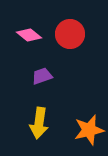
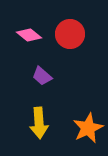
purple trapezoid: rotated 120 degrees counterclockwise
yellow arrow: rotated 12 degrees counterclockwise
orange star: moved 1 px left, 2 px up; rotated 12 degrees counterclockwise
